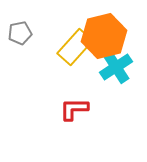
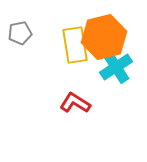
orange hexagon: moved 1 px down
yellow rectangle: moved 2 px up; rotated 51 degrees counterclockwise
red L-shape: moved 1 px right, 6 px up; rotated 32 degrees clockwise
